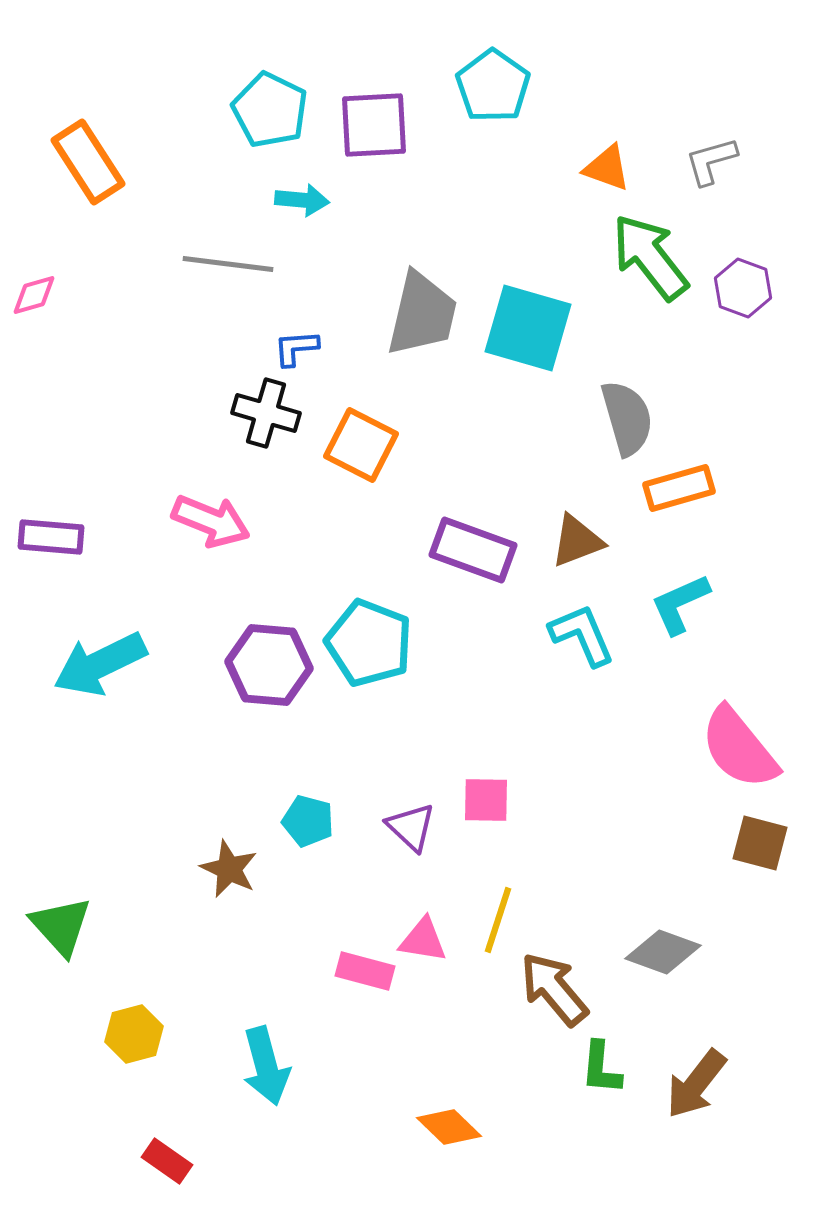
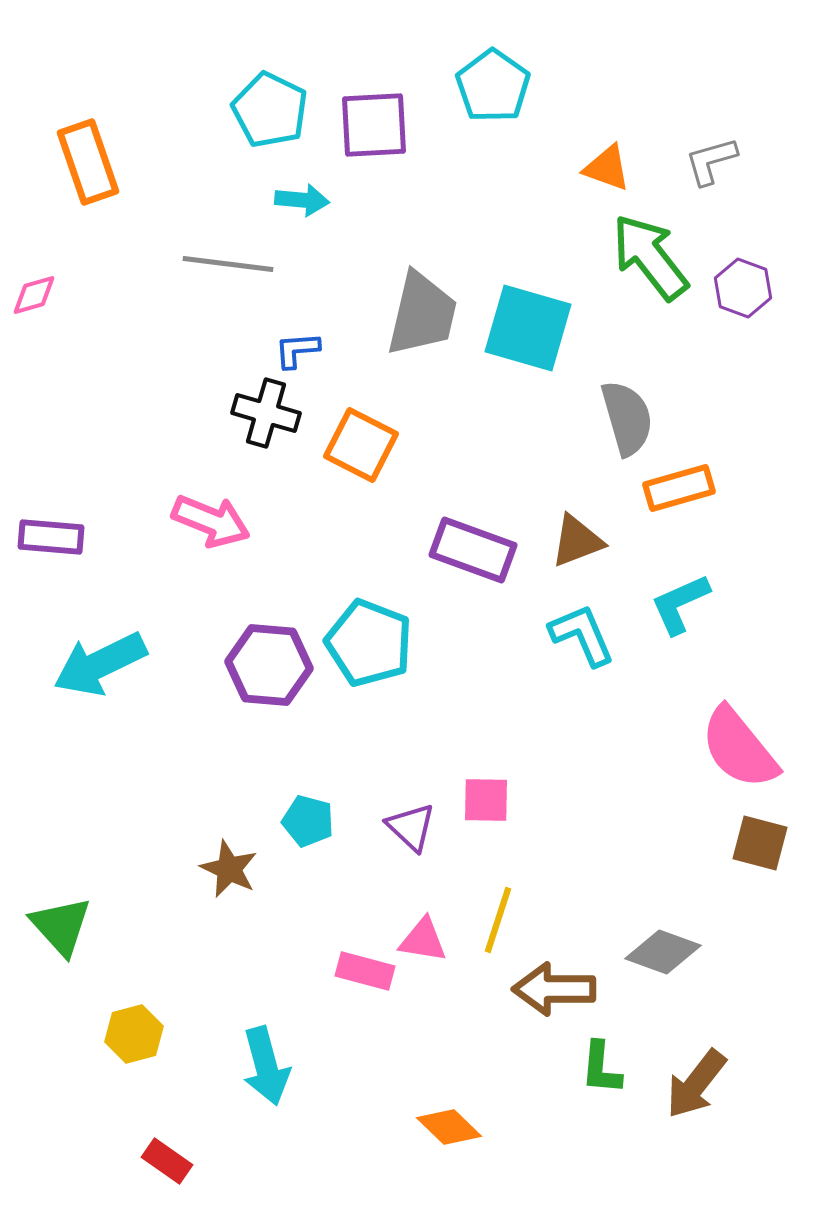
orange rectangle at (88, 162): rotated 14 degrees clockwise
blue L-shape at (296, 348): moved 1 px right, 2 px down
brown arrow at (554, 989): rotated 50 degrees counterclockwise
